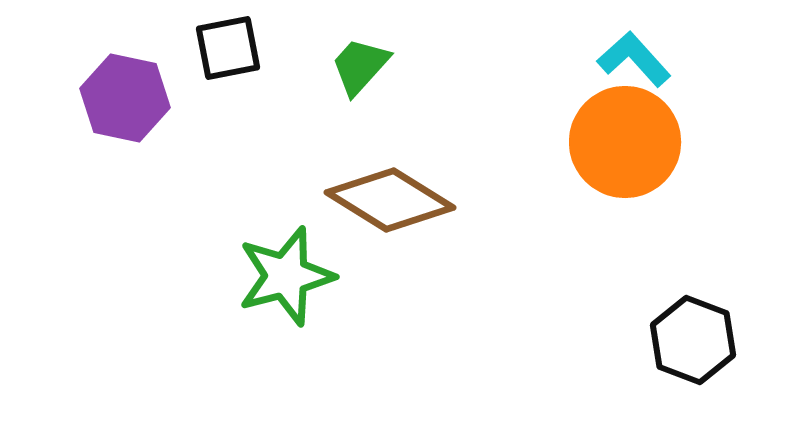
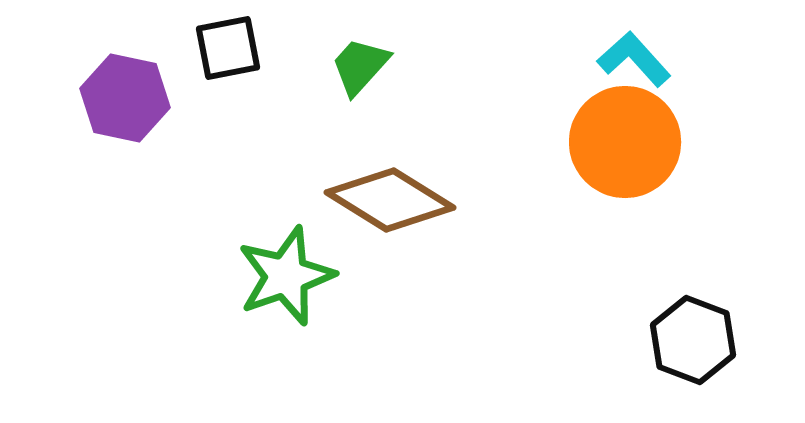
green star: rotated 4 degrees counterclockwise
